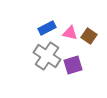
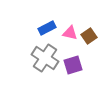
brown square: rotated 21 degrees clockwise
gray cross: moved 2 px left, 2 px down
